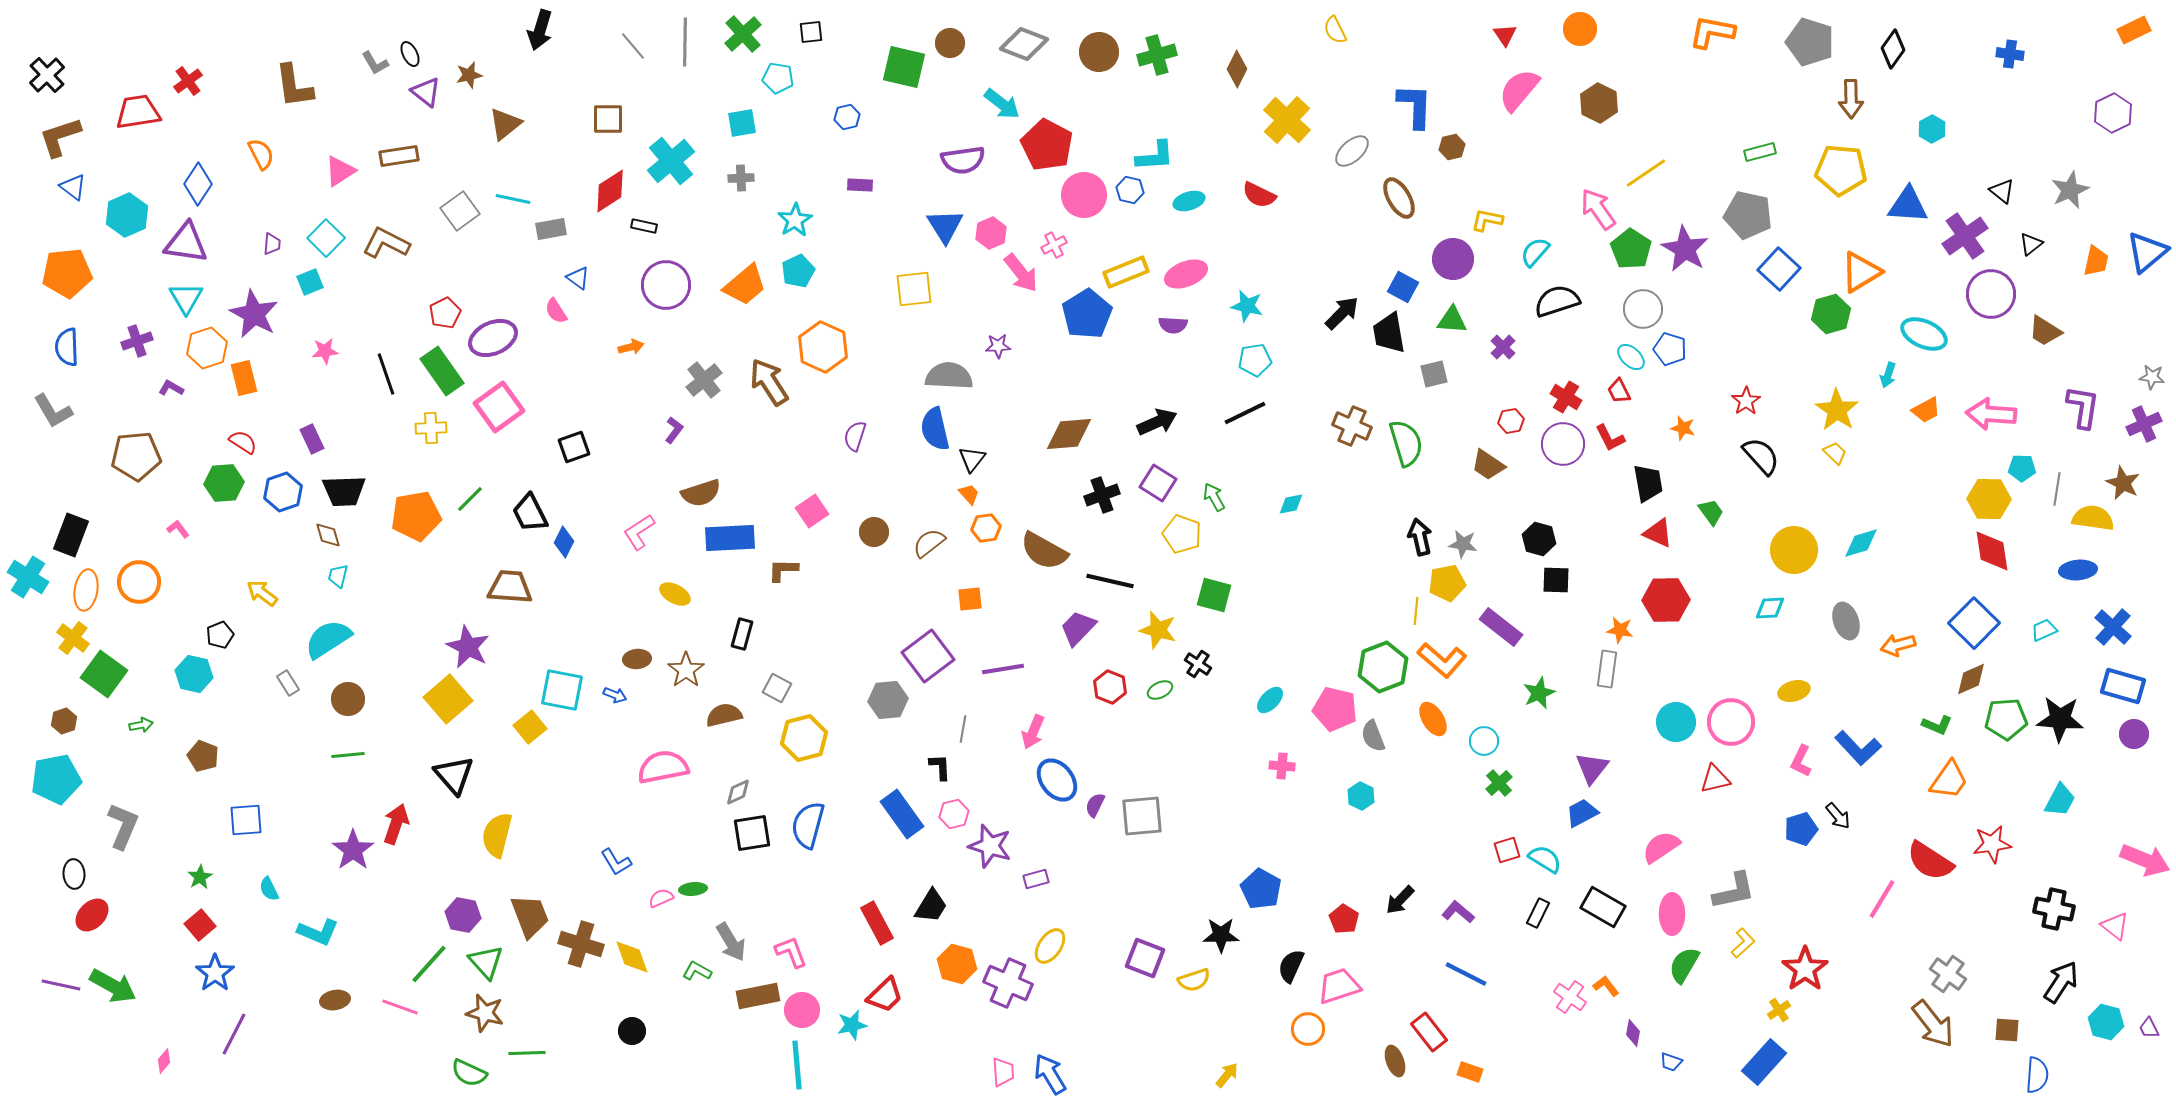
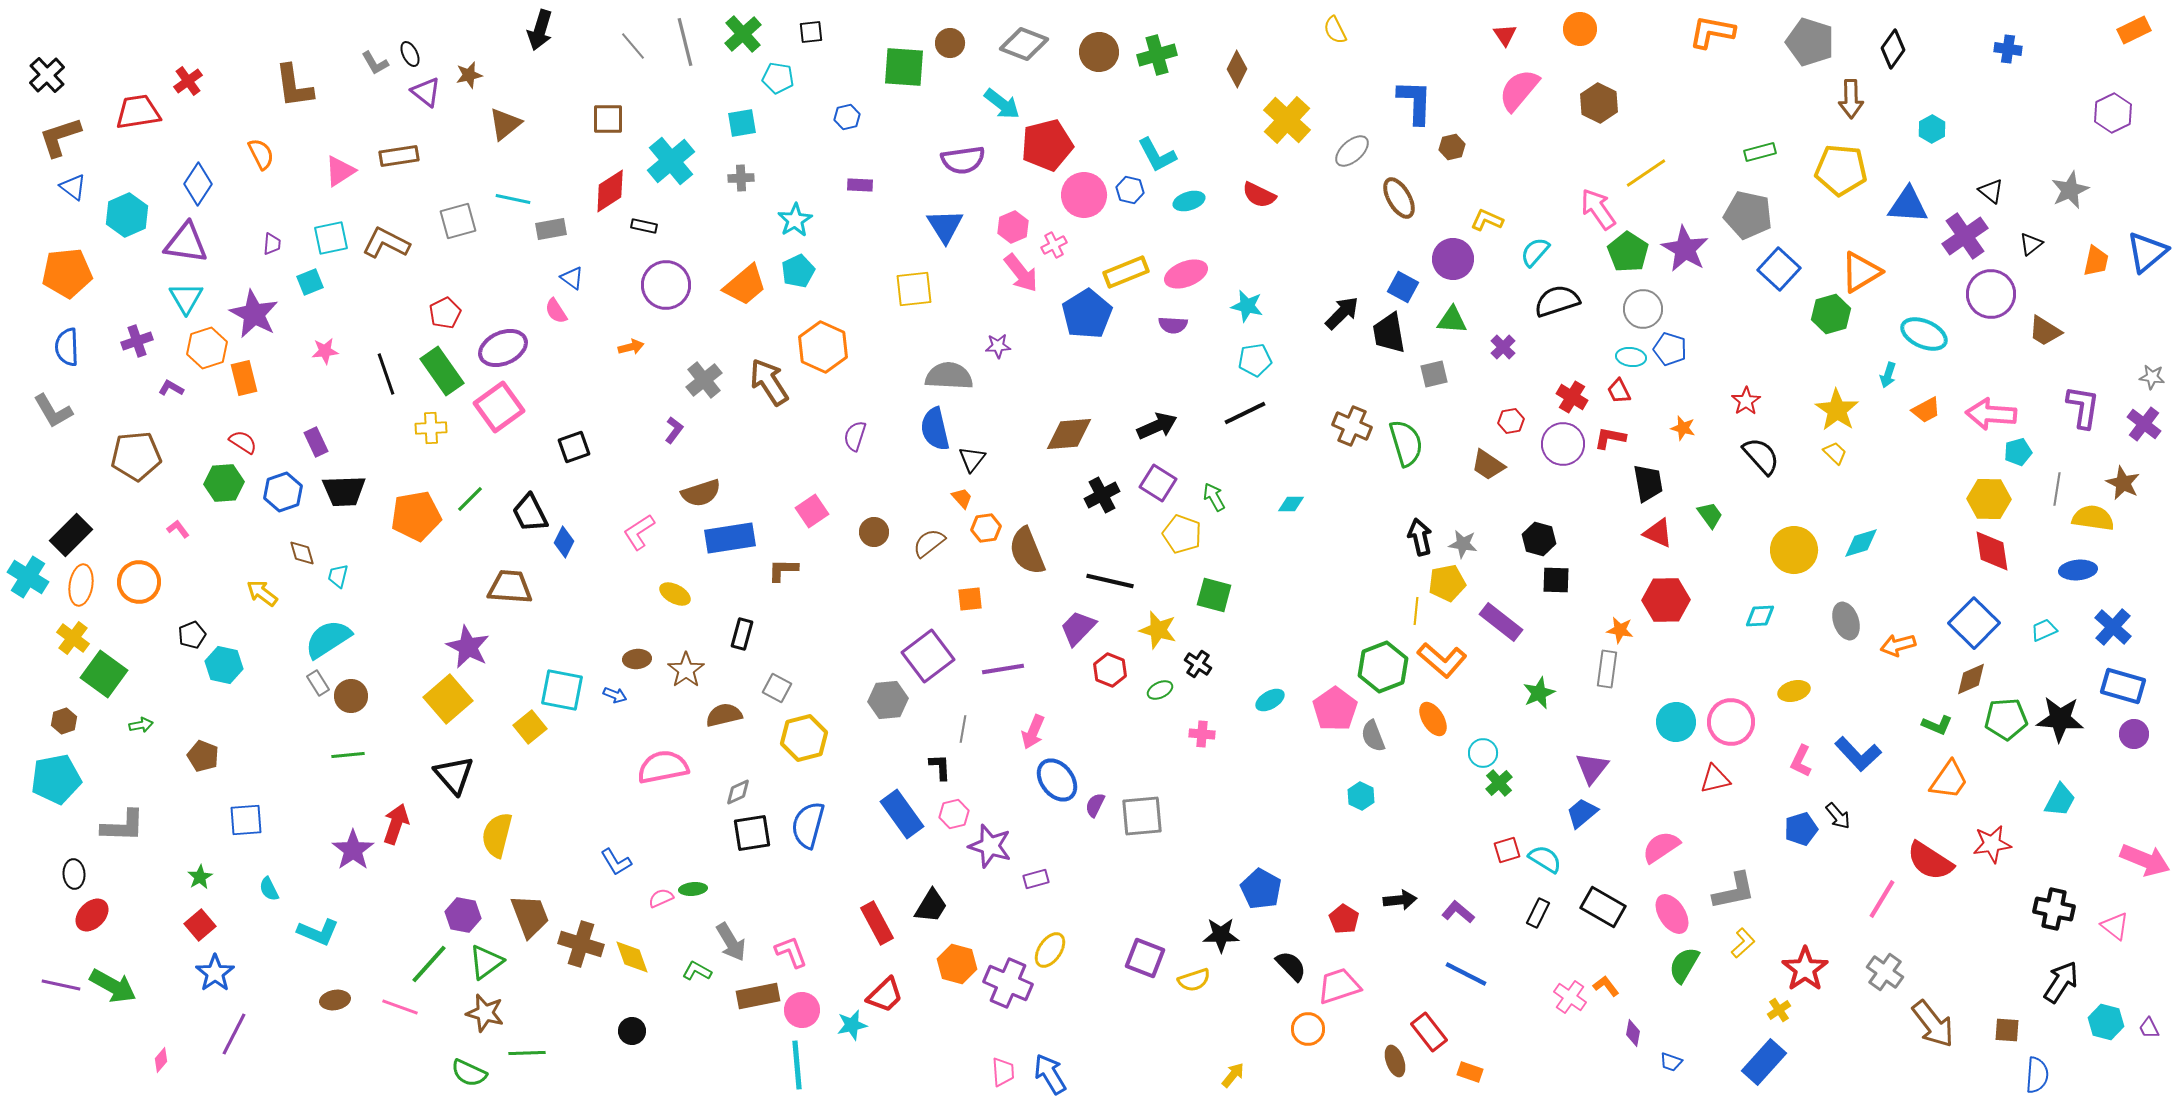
gray line at (685, 42): rotated 15 degrees counterclockwise
blue cross at (2010, 54): moved 2 px left, 5 px up
green square at (904, 67): rotated 9 degrees counterclockwise
blue L-shape at (1415, 106): moved 4 px up
red pentagon at (1047, 145): rotated 30 degrees clockwise
cyan L-shape at (1155, 156): moved 2 px right, 1 px up; rotated 66 degrees clockwise
black triangle at (2002, 191): moved 11 px left
gray square at (460, 211): moved 2 px left, 10 px down; rotated 21 degrees clockwise
yellow L-shape at (1487, 220): rotated 12 degrees clockwise
pink hexagon at (991, 233): moved 22 px right, 6 px up
cyan square at (326, 238): moved 5 px right; rotated 33 degrees clockwise
green pentagon at (1631, 249): moved 3 px left, 3 px down
blue triangle at (578, 278): moved 6 px left
purple ellipse at (493, 338): moved 10 px right, 10 px down
cyan ellipse at (1631, 357): rotated 36 degrees counterclockwise
red cross at (1566, 397): moved 6 px right
black arrow at (1157, 422): moved 4 px down
purple cross at (2144, 424): rotated 28 degrees counterclockwise
red L-shape at (1610, 438): rotated 128 degrees clockwise
purple rectangle at (312, 439): moved 4 px right, 3 px down
cyan pentagon at (2022, 468): moved 4 px left, 16 px up; rotated 16 degrees counterclockwise
orange trapezoid at (969, 494): moved 7 px left, 4 px down
black cross at (1102, 495): rotated 8 degrees counterclockwise
cyan diamond at (1291, 504): rotated 12 degrees clockwise
green trapezoid at (1711, 512): moved 1 px left, 3 px down
black rectangle at (71, 535): rotated 24 degrees clockwise
brown diamond at (328, 535): moved 26 px left, 18 px down
blue rectangle at (730, 538): rotated 6 degrees counterclockwise
brown semicircle at (1044, 551): moved 17 px left; rotated 39 degrees clockwise
orange ellipse at (86, 590): moved 5 px left, 5 px up
cyan diamond at (1770, 608): moved 10 px left, 8 px down
purple rectangle at (1501, 627): moved 5 px up
black pentagon at (220, 635): moved 28 px left
cyan hexagon at (194, 674): moved 30 px right, 9 px up
gray rectangle at (288, 683): moved 30 px right
red hexagon at (1110, 687): moved 17 px up
brown circle at (348, 699): moved 3 px right, 3 px up
cyan ellipse at (1270, 700): rotated 16 degrees clockwise
pink pentagon at (1335, 709): rotated 24 degrees clockwise
cyan circle at (1484, 741): moved 1 px left, 12 px down
blue L-shape at (1858, 748): moved 6 px down
pink cross at (1282, 766): moved 80 px left, 32 px up
blue trapezoid at (1582, 813): rotated 12 degrees counterclockwise
gray L-shape at (123, 826): rotated 69 degrees clockwise
black arrow at (1400, 900): rotated 140 degrees counterclockwise
pink ellipse at (1672, 914): rotated 33 degrees counterclockwise
yellow ellipse at (1050, 946): moved 4 px down
green triangle at (486, 962): rotated 36 degrees clockwise
black semicircle at (1291, 966): rotated 112 degrees clockwise
gray cross at (1948, 974): moved 63 px left, 2 px up
pink diamond at (164, 1061): moved 3 px left, 1 px up
yellow arrow at (1227, 1075): moved 6 px right
